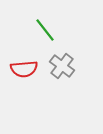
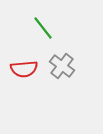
green line: moved 2 px left, 2 px up
